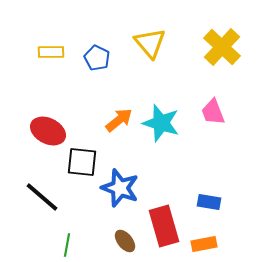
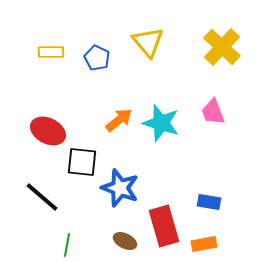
yellow triangle: moved 2 px left, 1 px up
brown ellipse: rotated 25 degrees counterclockwise
